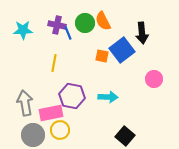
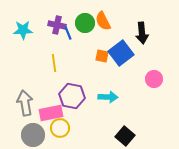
blue square: moved 1 px left, 3 px down
yellow line: rotated 18 degrees counterclockwise
yellow circle: moved 2 px up
